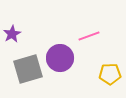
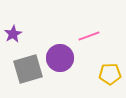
purple star: moved 1 px right
